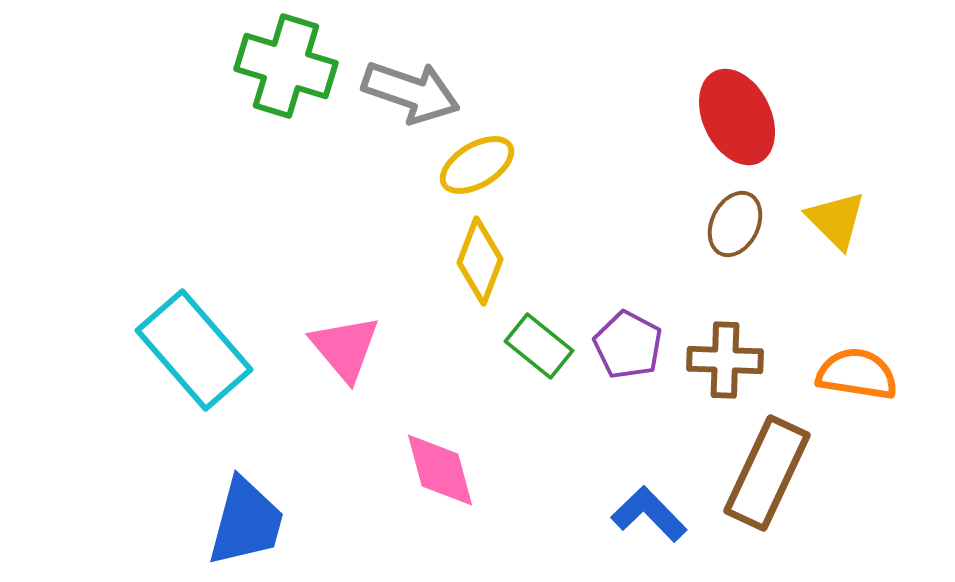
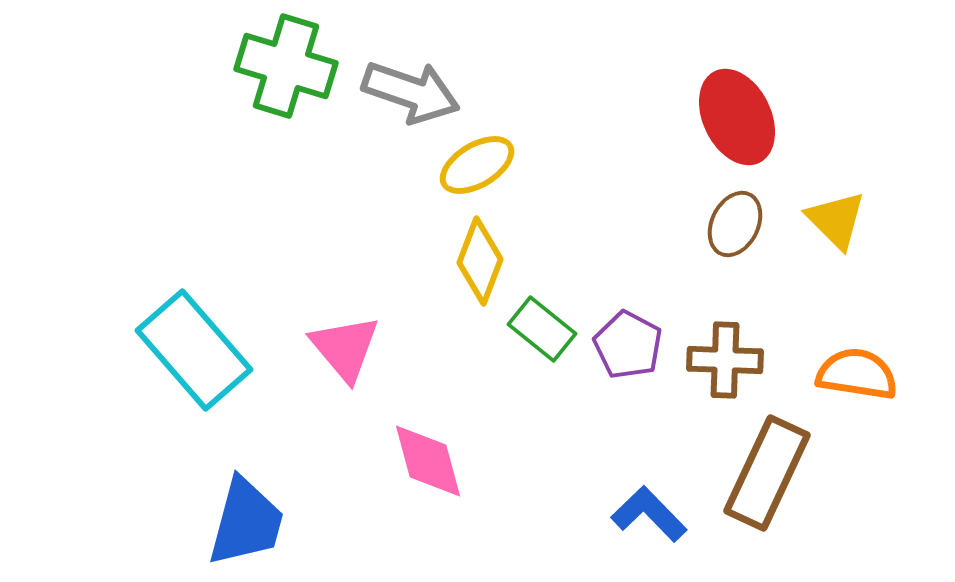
green rectangle: moved 3 px right, 17 px up
pink diamond: moved 12 px left, 9 px up
